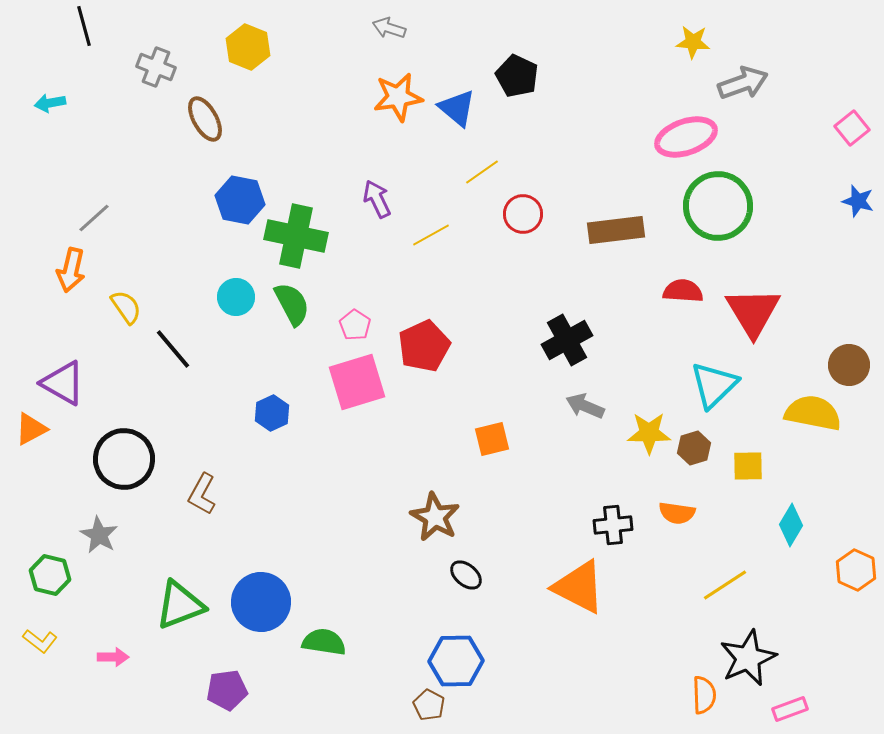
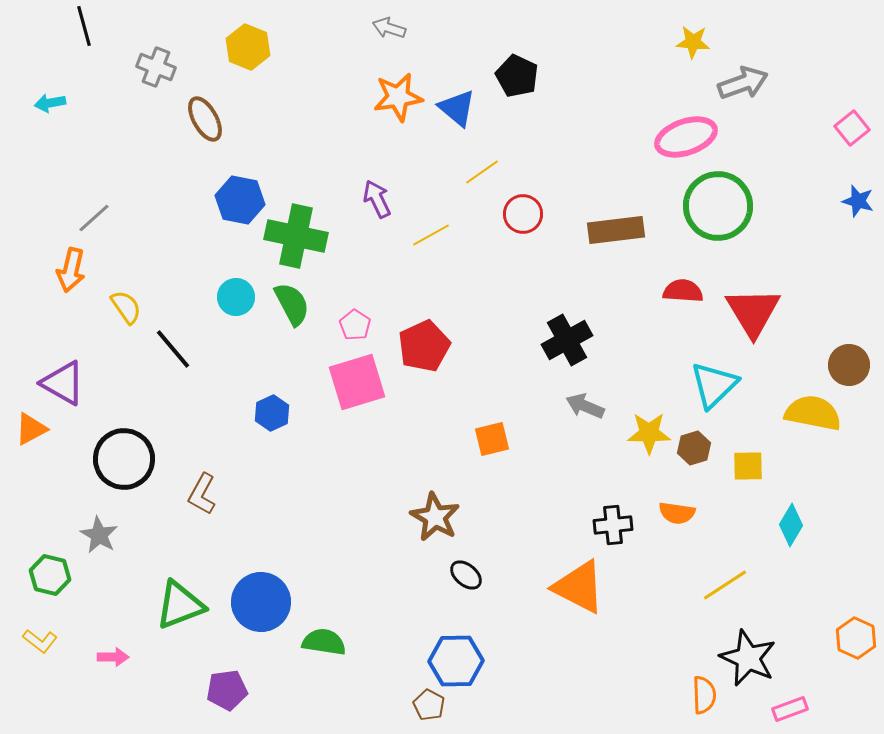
orange hexagon at (856, 570): moved 68 px down
black star at (748, 658): rotated 24 degrees counterclockwise
